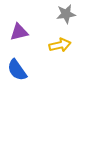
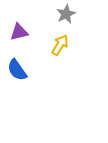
gray star: rotated 18 degrees counterclockwise
yellow arrow: rotated 45 degrees counterclockwise
